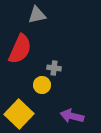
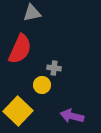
gray triangle: moved 5 px left, 2 px up
yellow square: moved 1 px left, 3 px up
